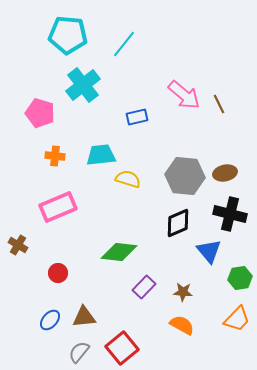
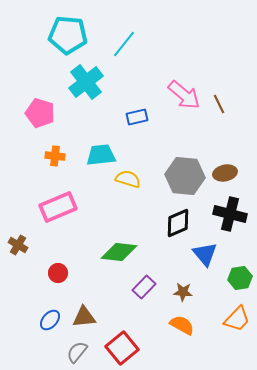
cyan cross: moved 3 px right, 3 px up
blue triangle: moved 4 px left, 3 px down
gray semicircle: moved 2 px left
